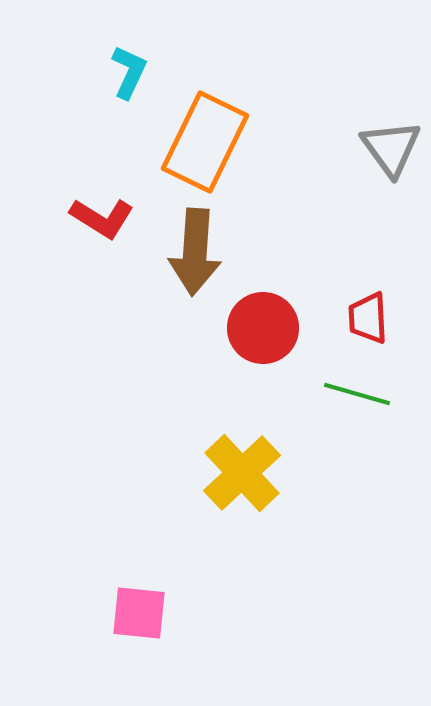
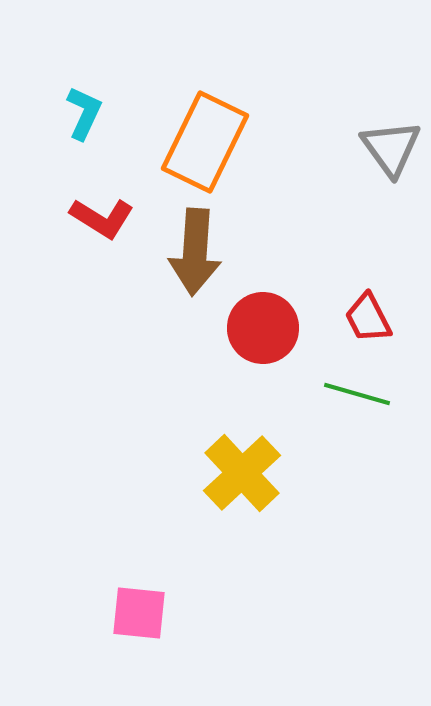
cyan L-shape: moved 45 px left, 41 px down
red trapezoid: rotated 24 degrees counterclockwise
